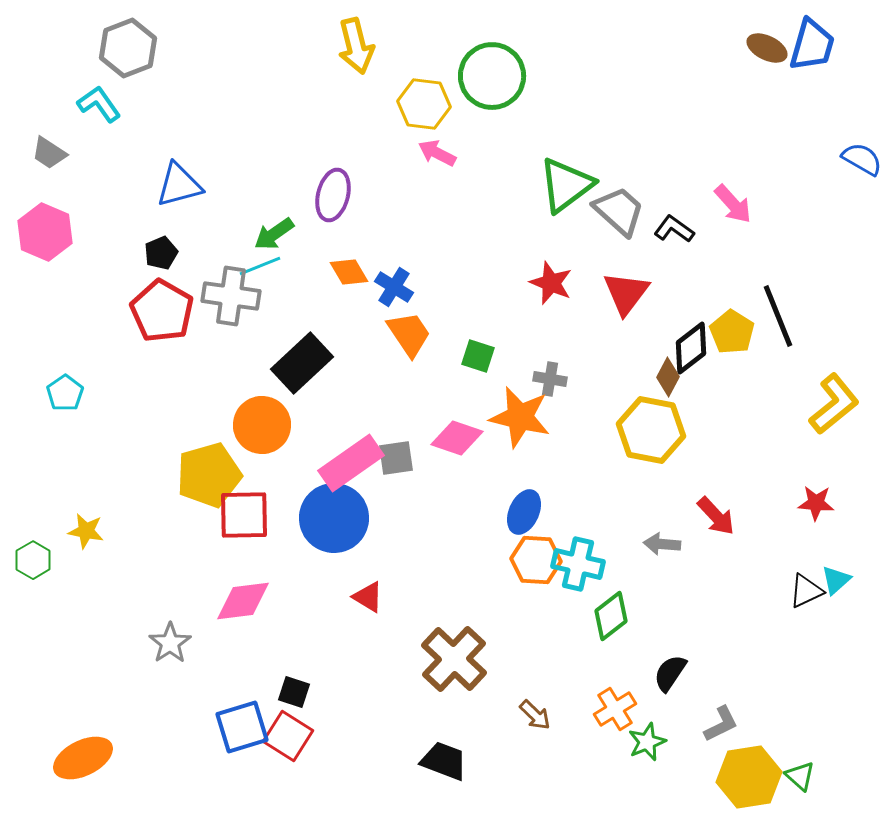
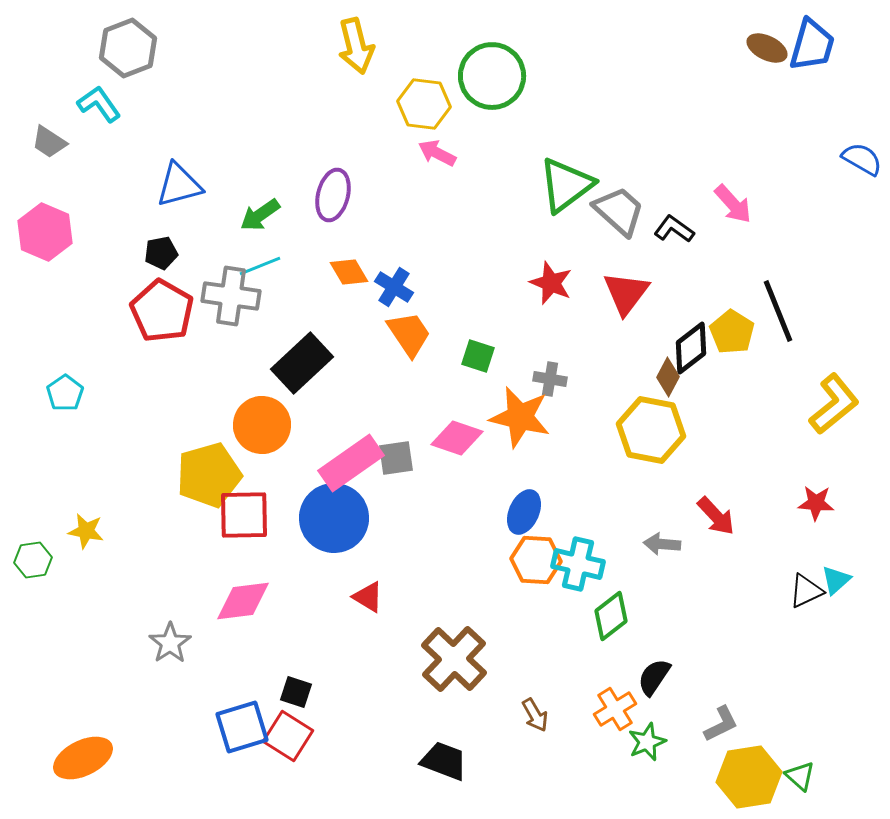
gray trapezoid at (49, 153): moved 11 px up
green arrow at (274, 234): moved 14 px left, 19 px up
black pentagon at (161, 253): rotated 12 degrees clockwise
black line at (778, 316): moved 5 px up
green hexagon at (33, 560): rotated 21 degrees clockwise
black semicircle at (670, 673): moved 16 px left, 4 px down
black square at (294, 692): moved 2 px right
brown arrow at (535, 715): rotated 16 degrees clockwise
